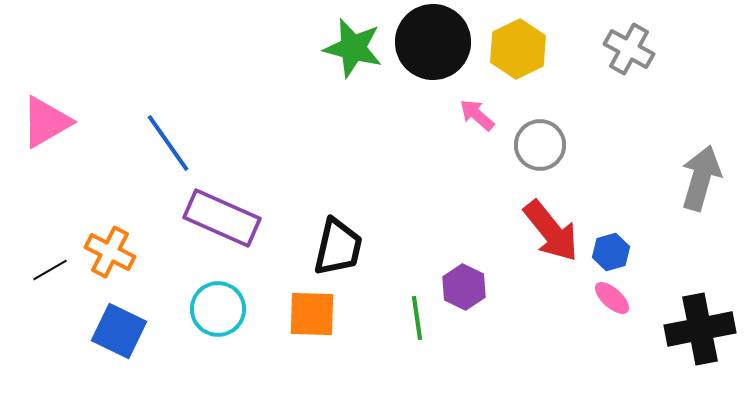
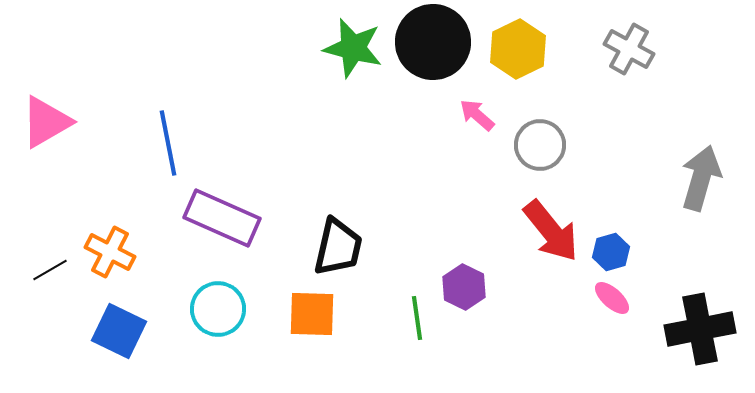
blue line: rotated 24 degrees clockwise
